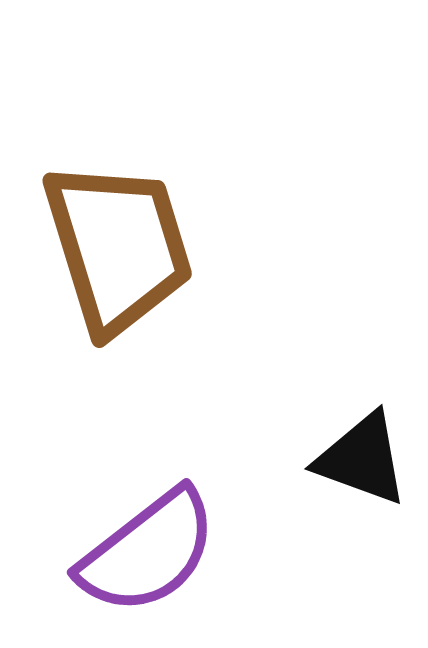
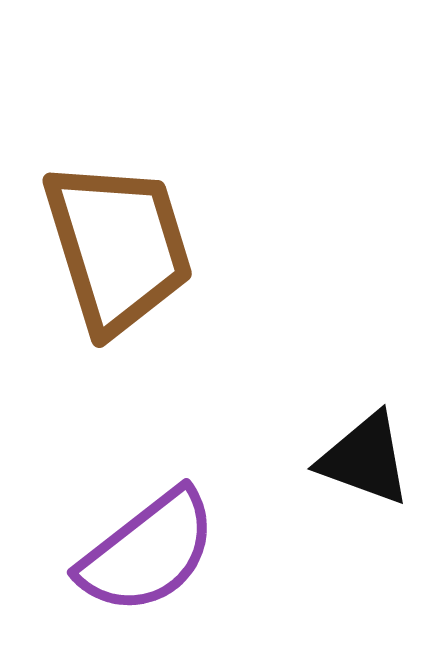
black triangle: moved 3 px right
